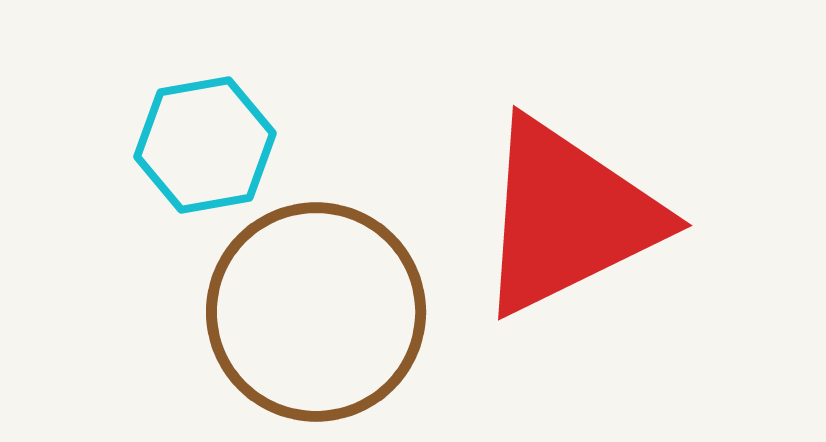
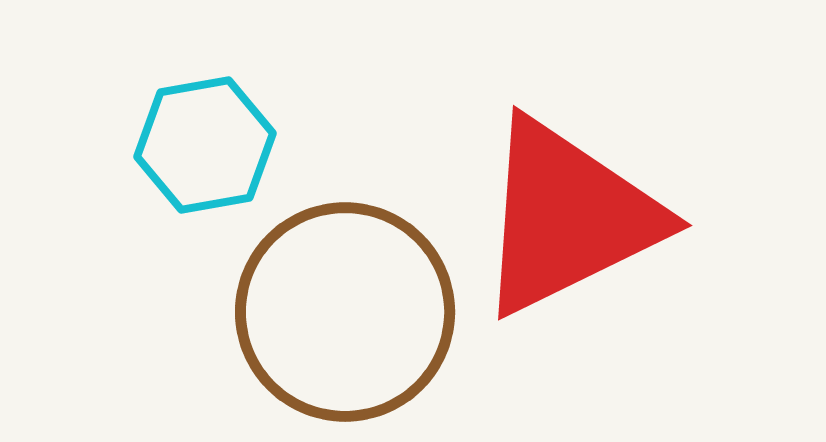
brown circle: moved 29 px right
